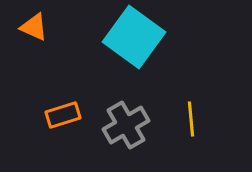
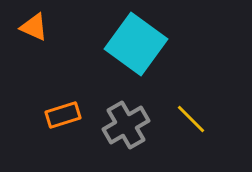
cyan square: moved 2 px right, 7 px down
yellow line: rotated 40 degrees counterclockwise
